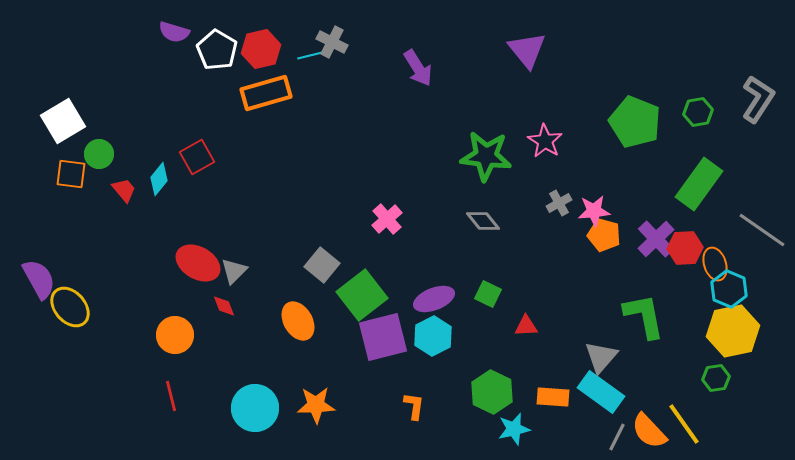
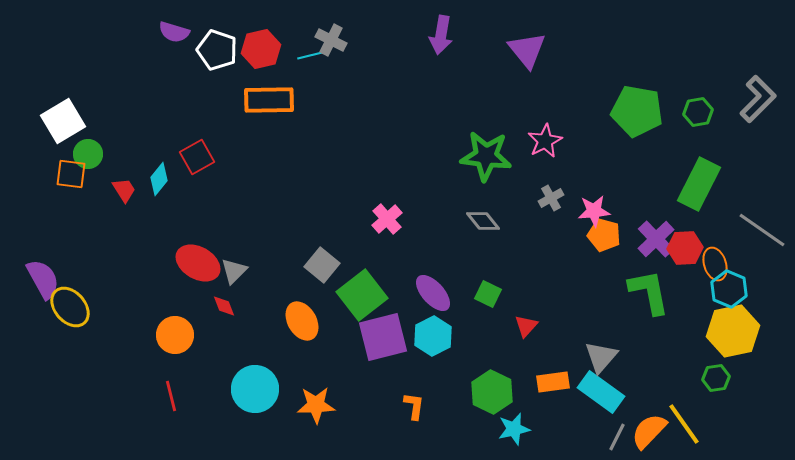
gray cross at (332, 42): moved 1 px left, 2 px up
white pentagon at (217, 50): rotated 12 degrees counterclockwise
purple arrow at (418, 68): moved 23 px right, 33 px up; rotated 42 degrees clockwise
orange rectangle at (266, 93): moved 3 px right, 7 px down; rotated 15 degrees clockwise
gray L-shape at (758, 99): rotated 12 degrees clockwise
green pentagon at (635, 122): moved 2 px right, 11 px up; rotated 12 degrees counterclockwise
pink star at (545, 141): rotated 12 degrees clockwise
green circle at (99, 154): moved 11 px left
green rectangle at (699, 184): rotated 9 degrees counterclockwise
red trapezoid at (124, 190): rotated 8 degrees clockwise
gray cross at (559, 203): moved 8 px left, 5 px up
purple semicircle at (39, 279): moved 4 px right
purple ellipse at (434, 299): moved 1 px left, 6 px up; rotated 69 degrees clockwise
green L-shape at (644, 316): moved 5 px right, 24 px up
orange ellipse at (298, 321): moved 4 px right
red triangle at (526, 326): rotated 45 degrees counterclockwise
orange rectangle at (553, 397): moved 15 px up; rotated 12 degrees counterclockwise
cyan circle at (255, 408): moved 19 px up
orange semicircle at (649, 431): rotated 87 degrees clockwise
